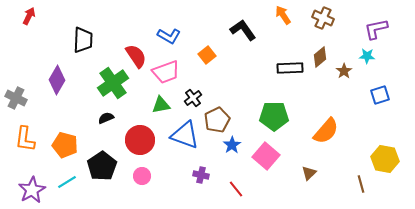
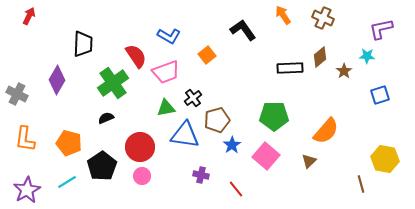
purple L-shape: moved 5 px right
black trapezoid: moved 4 px down
gray cross: moved 1 px right, 4 px up
green triangle: moved 5 px right, 3 px down
brown pentagon: rotated 10 degrees clockwise
blue triangle: rotated 12 degrees counterclockwise
red circle: moved 7 px down
orange pentagon: moved 4 px right, 2 px up
brown triangle: moved 12 px up
purple star: moved 5 px left
